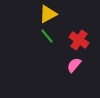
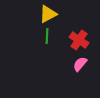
green line: rotated 42 degrees clockwise
pink semicircle: moved 6 px right, 1 px up
